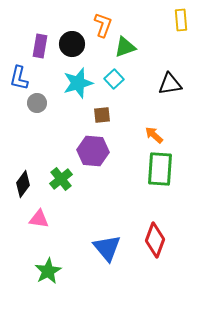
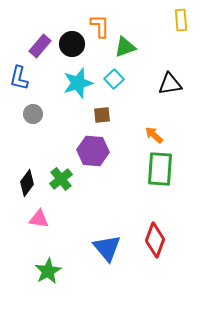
orange L-shape: moved 3 px left, 1 px down; rotated 20 degrees counterclockwise
purple rectangle: rotated 30 degrees clockwise
gray circle: moved 4 px left, 11 px down
black diamond: moved 4 px right, 1 px up
